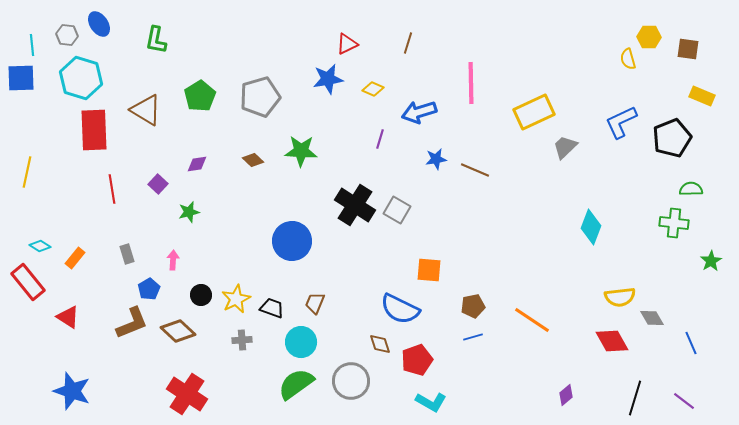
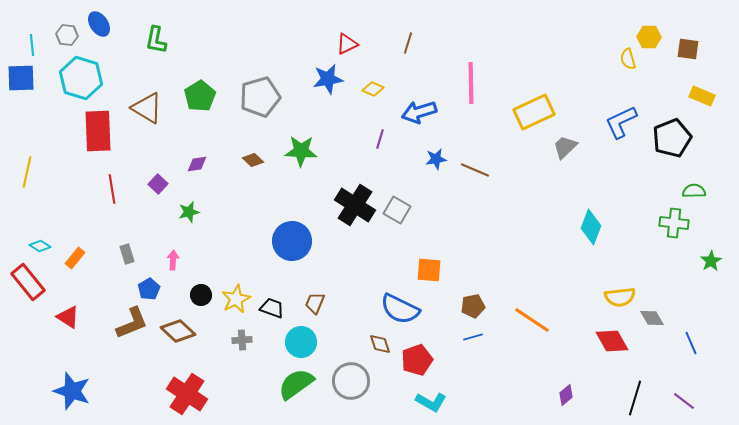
brown triangle at (146, 110): moved 1 px right, 2 px up
red rectangle at (94, 130): moved 4 px right, 1 px down
green semicircle at (691, 189): moved 3 px right, 2 px down
